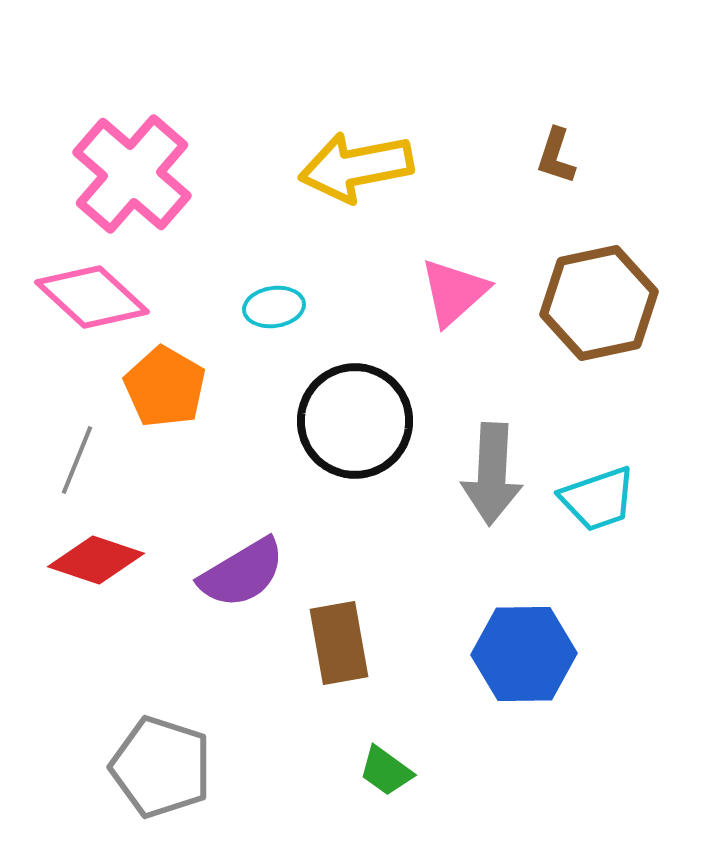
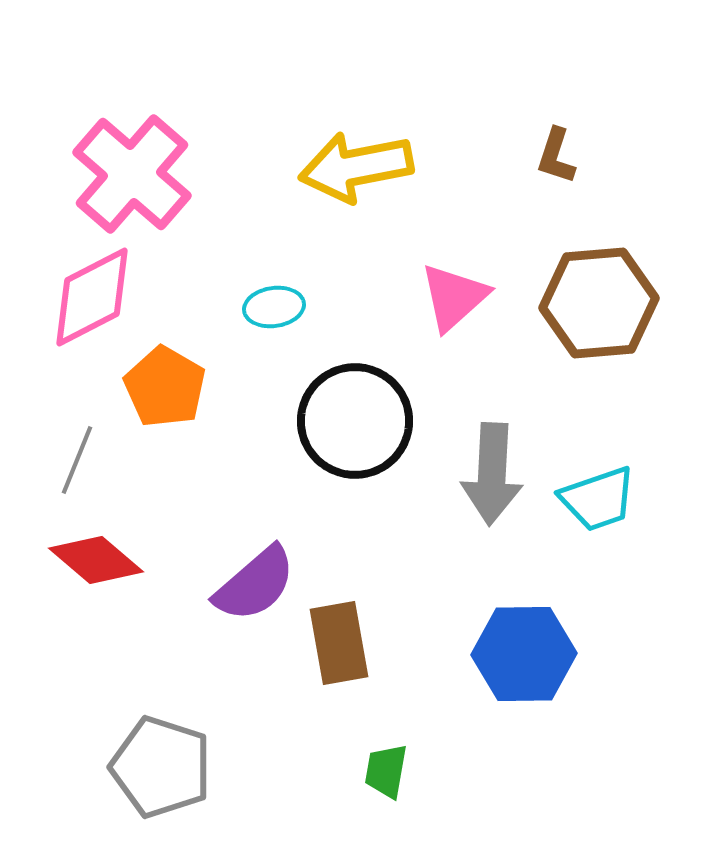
pink triangle: moved 5 px down
pink diamond: rotated 70 degrees counterclockwise
brown hexagon: rotated 7 degrees clockwise
red diamond: rotated 22 degrees clockwise
purple semicircle: moved 13 px right, 11 px down; rotated 10 degrees counterclockwise
green trapezoid: rotated 64 degrees clockwise
